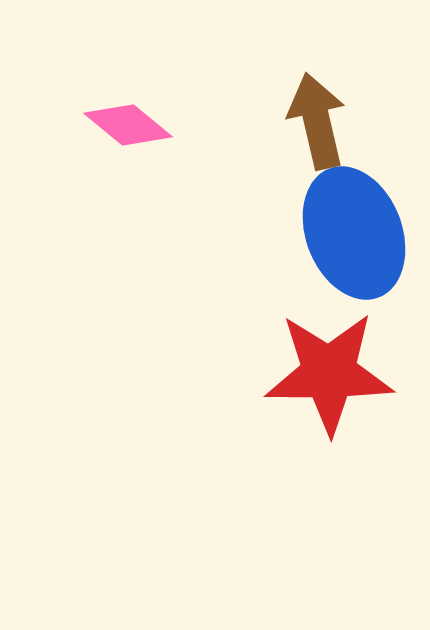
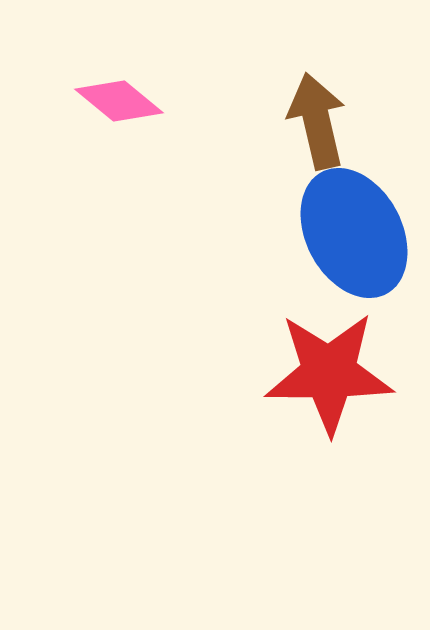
pink diamond: moved 9 px left, 24 px up
blue ellipse: rotated 7 degrees counterclockwise
